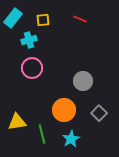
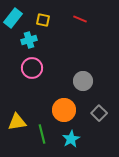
yellow square: rotated 16 degrees clockwise
